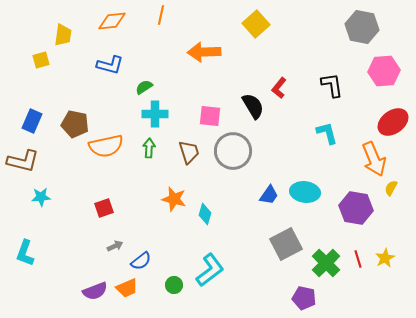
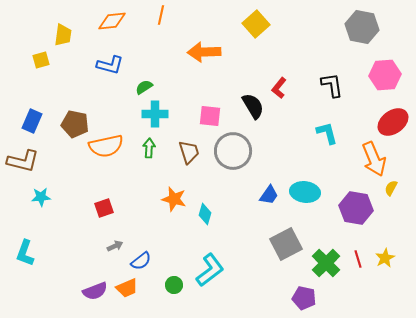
pink hexagon at (384, 71): moved 1 px right, 4 px down
